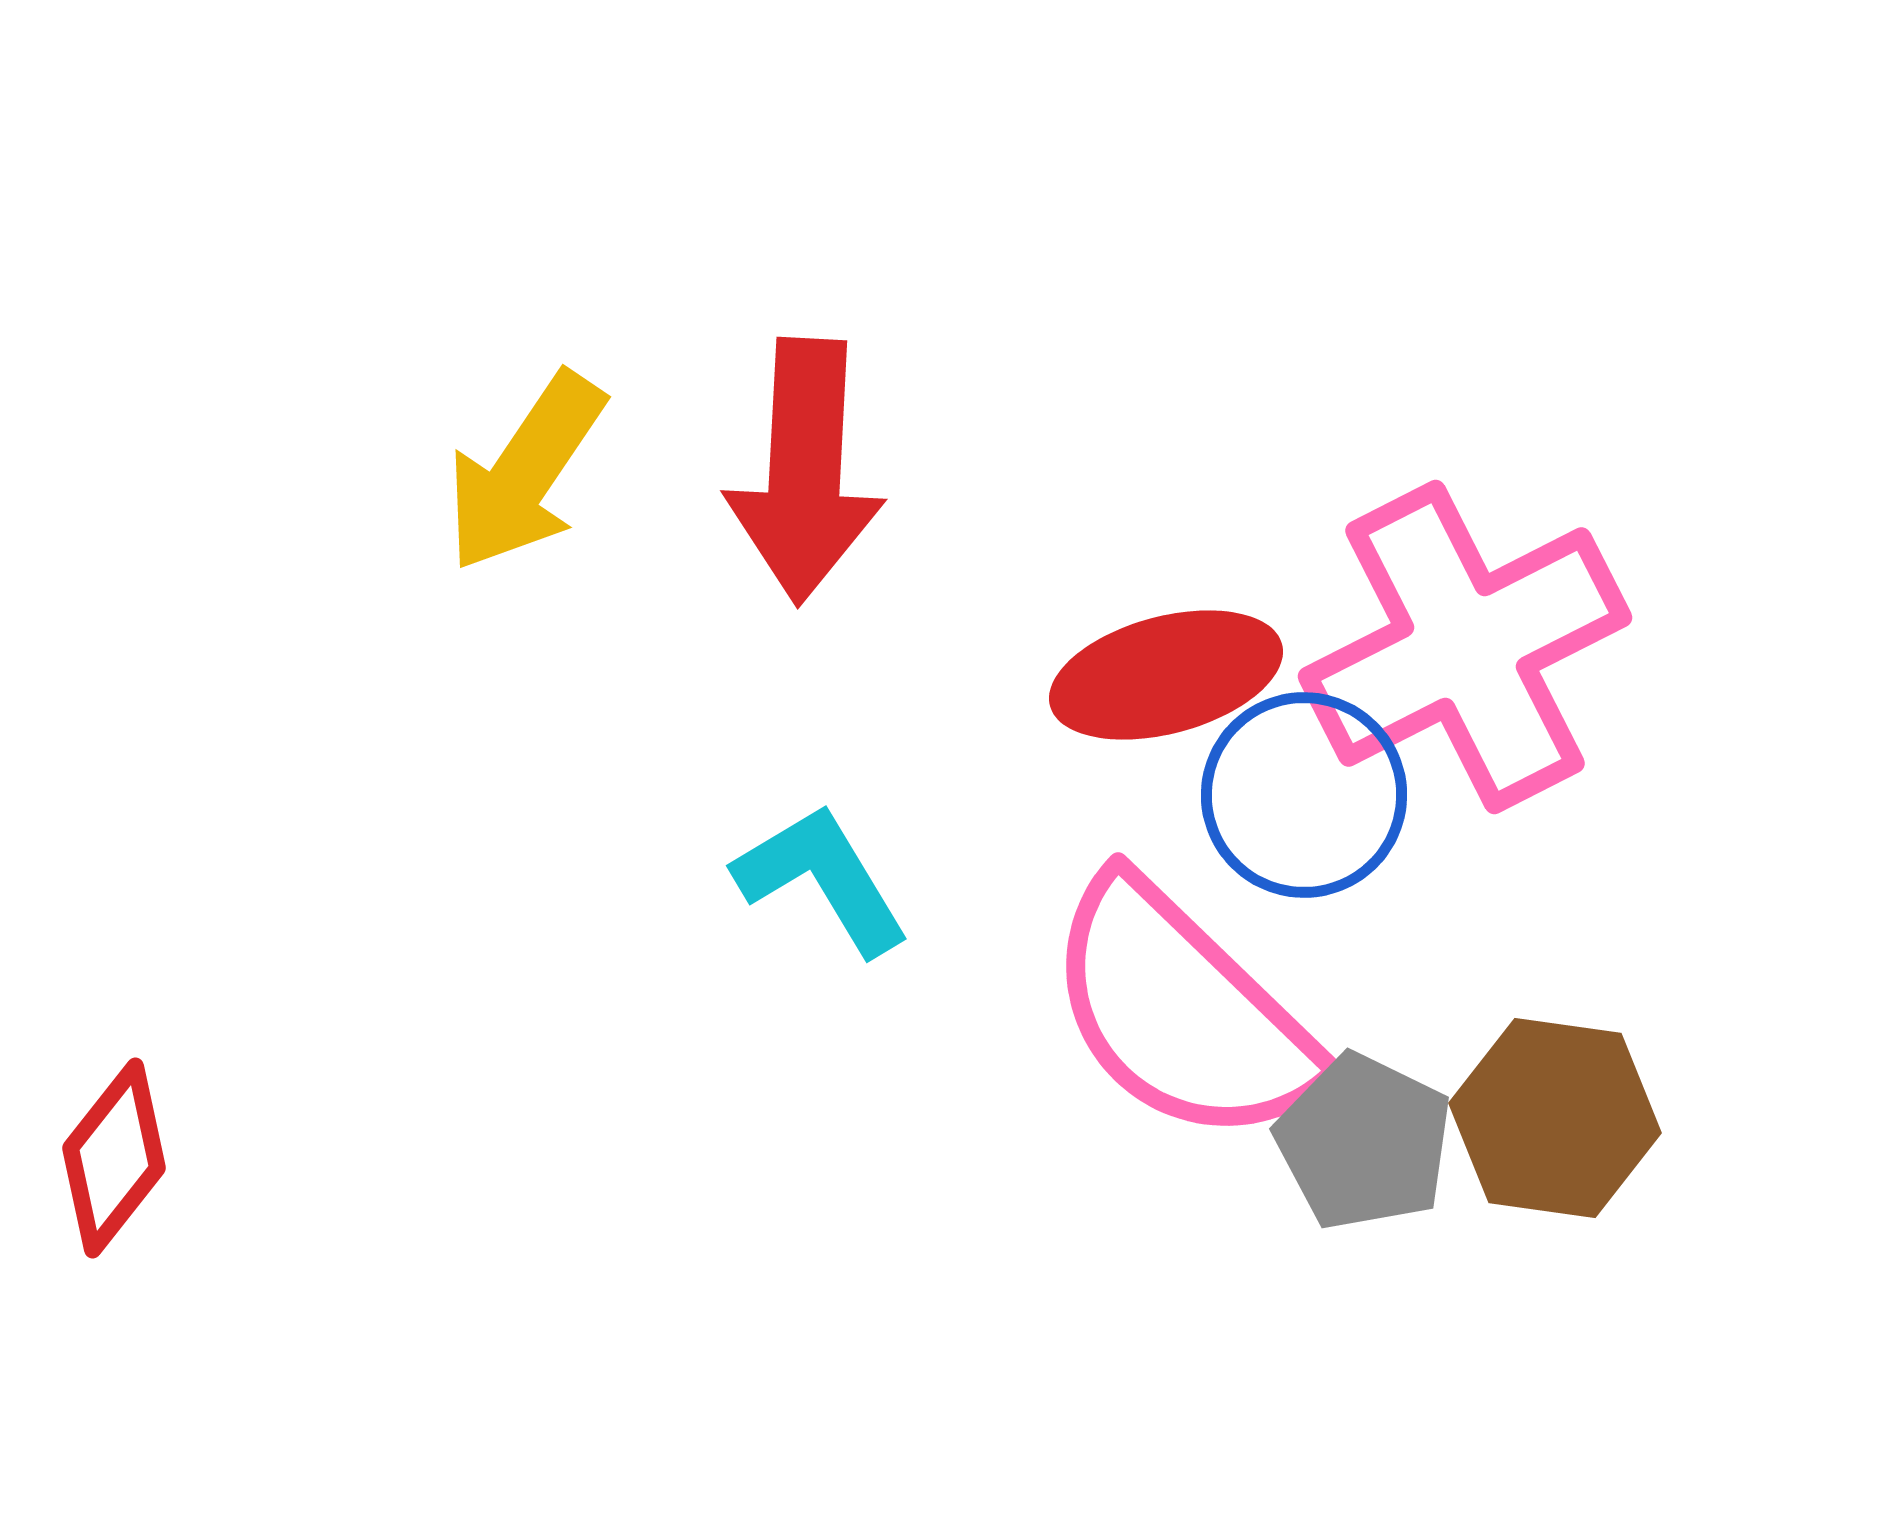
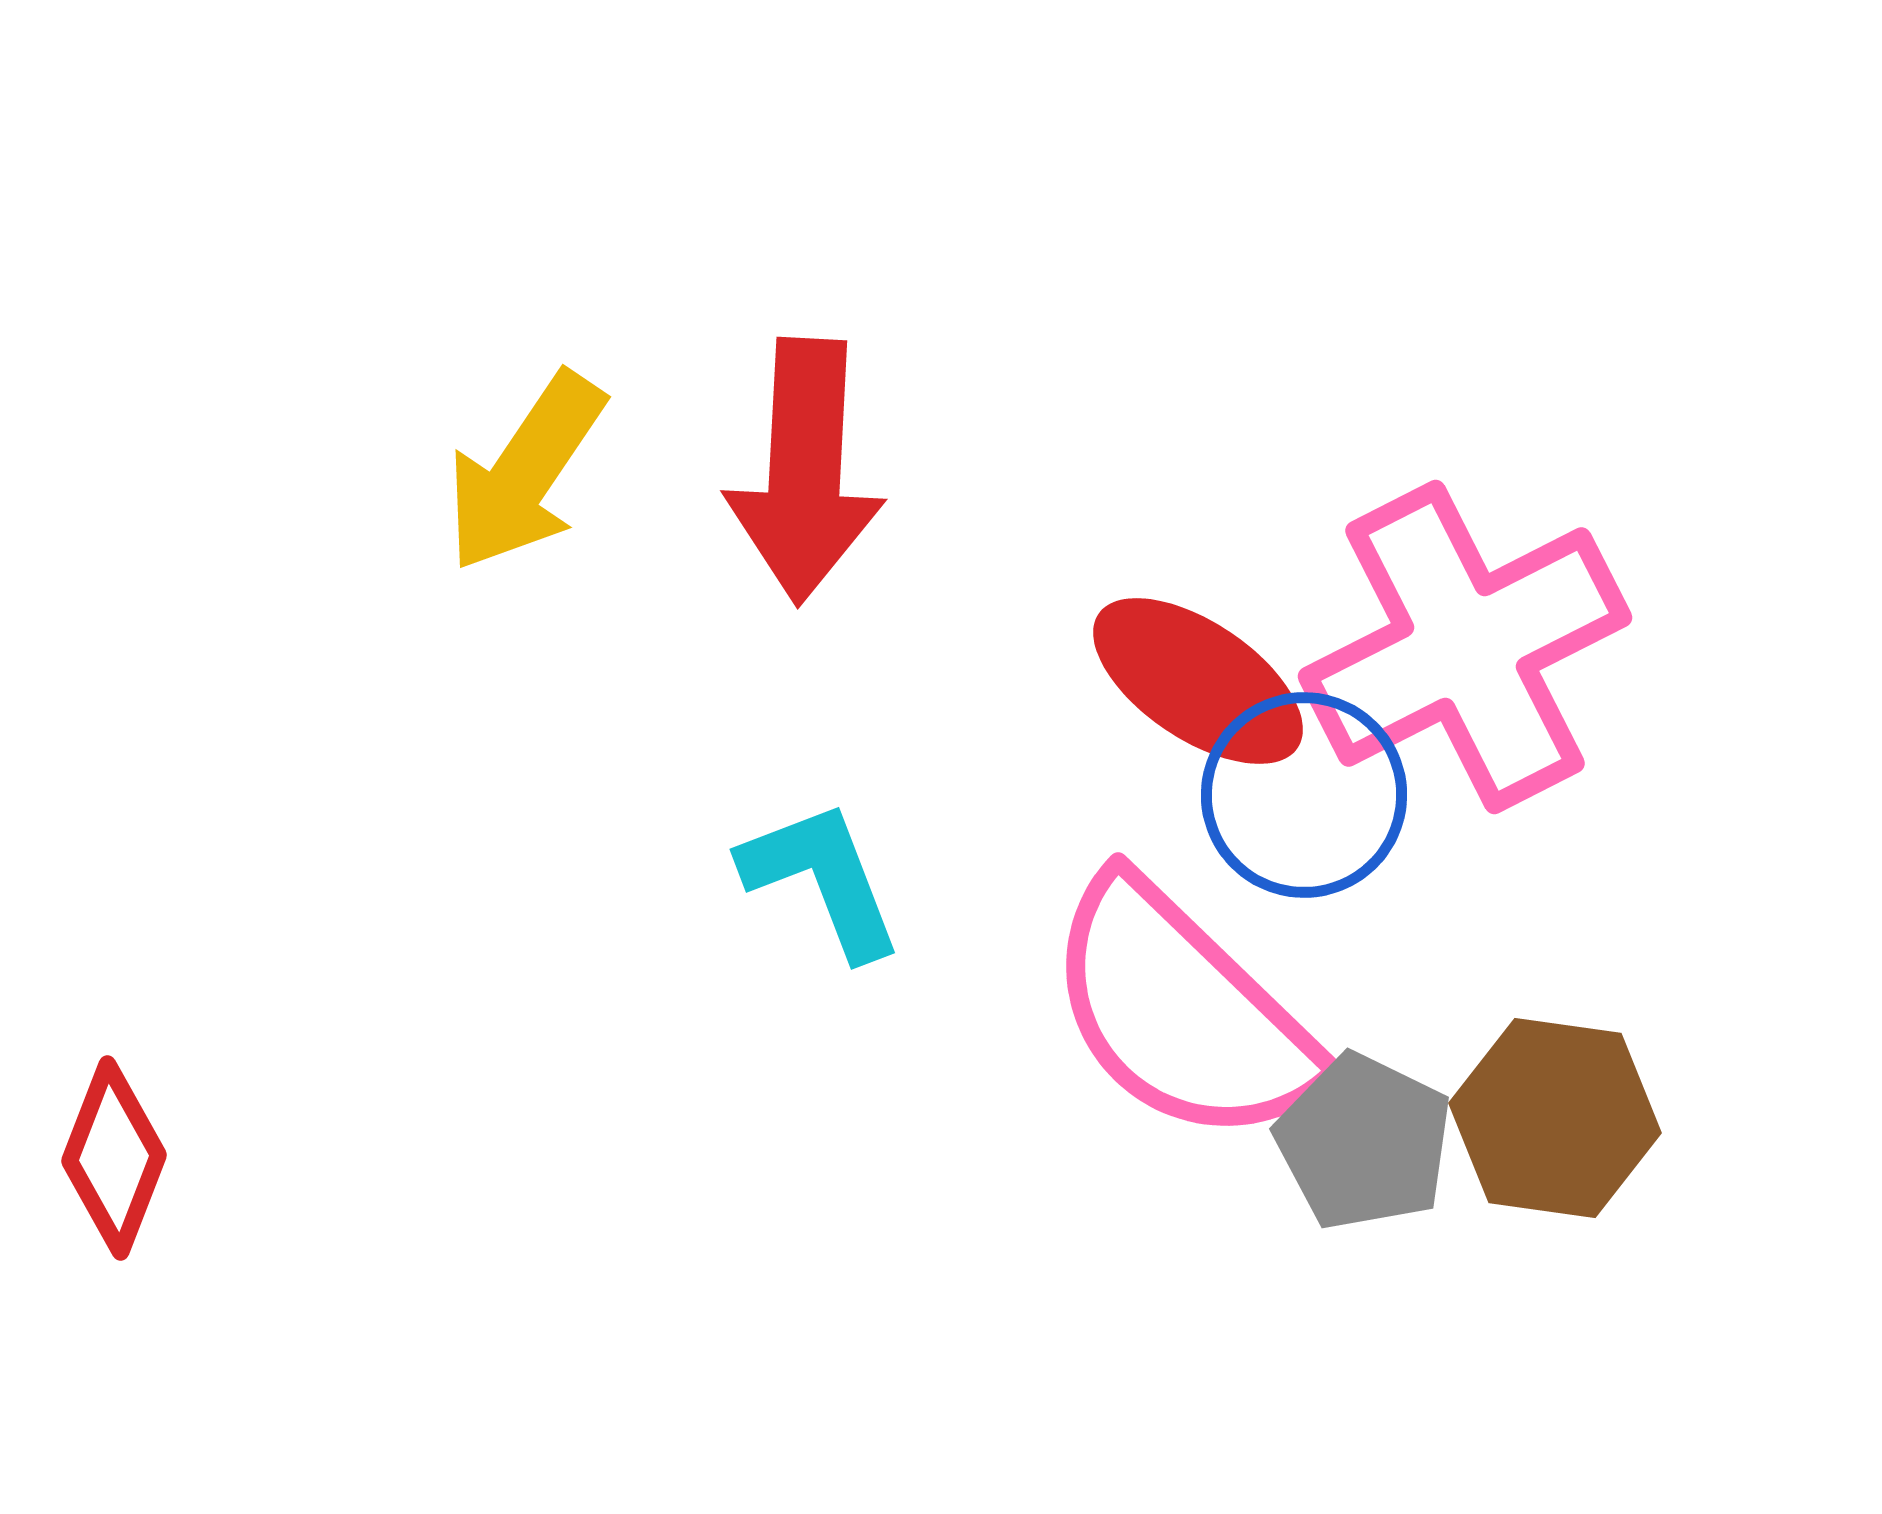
red ellipse: moved 32 px right, 6 px down; rotated 49 degrees clockwise
cyan L-shape: rotated 10 degrees clockwise
red diamond: rotated 17 degrees counterclockwise
